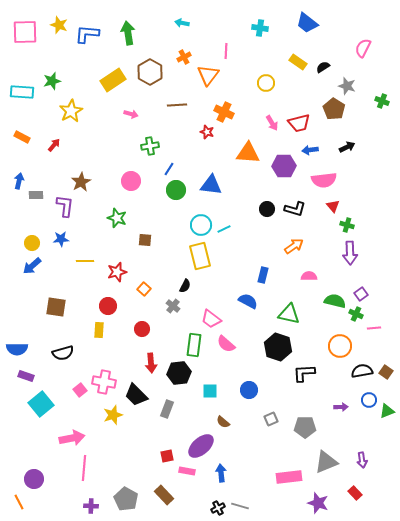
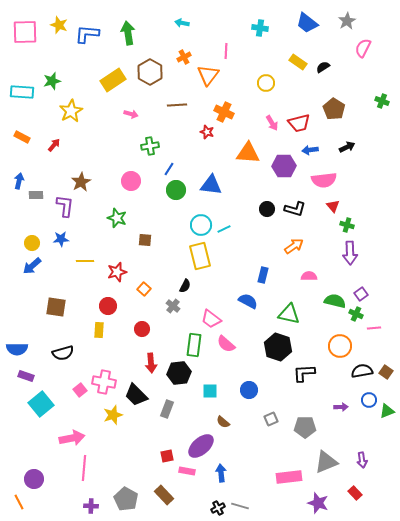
gray star at (347, 86): moved 65 px up; rotated 24 degrees clockwise
